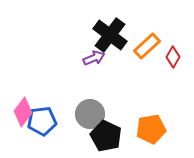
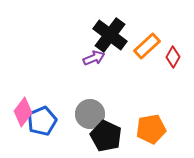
blue pentagon: rotated 16 degrees counterclockwise
